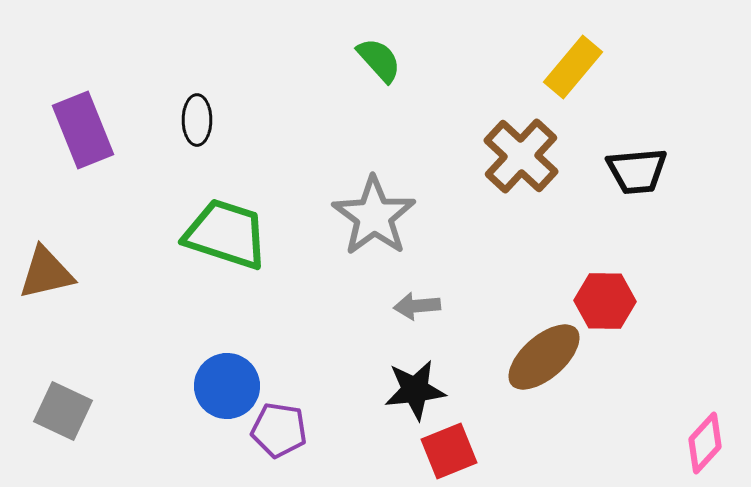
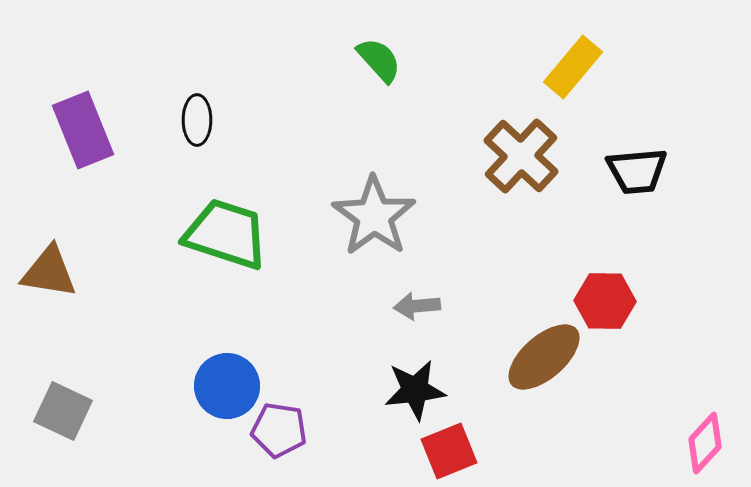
brown triangle: moved 3 px right, 1 px up; rotated 22 degrees clockwise
